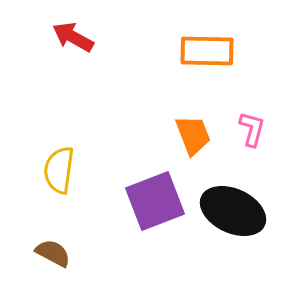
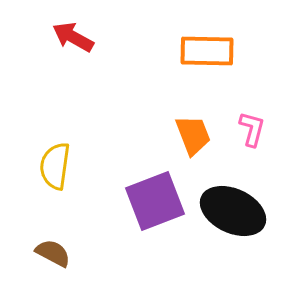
yellow semicircle: moved 4 px left, 4 px up
